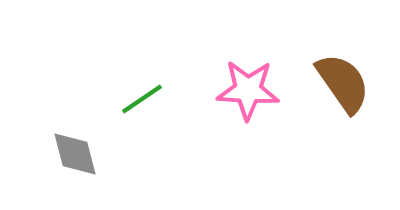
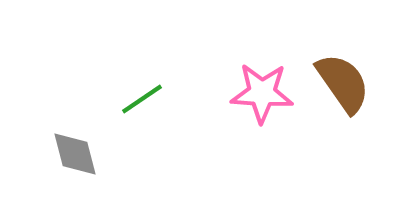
pink star: moved 14 px right, 3 px down
